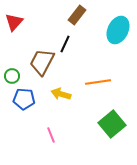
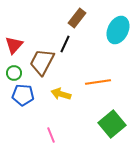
brown rectangle: moved 3 px down
red triangle: moved 23 px down
green circle: moved 2 px right, 3 px up
blue pentagon: moved 1 px left, 4 px up
